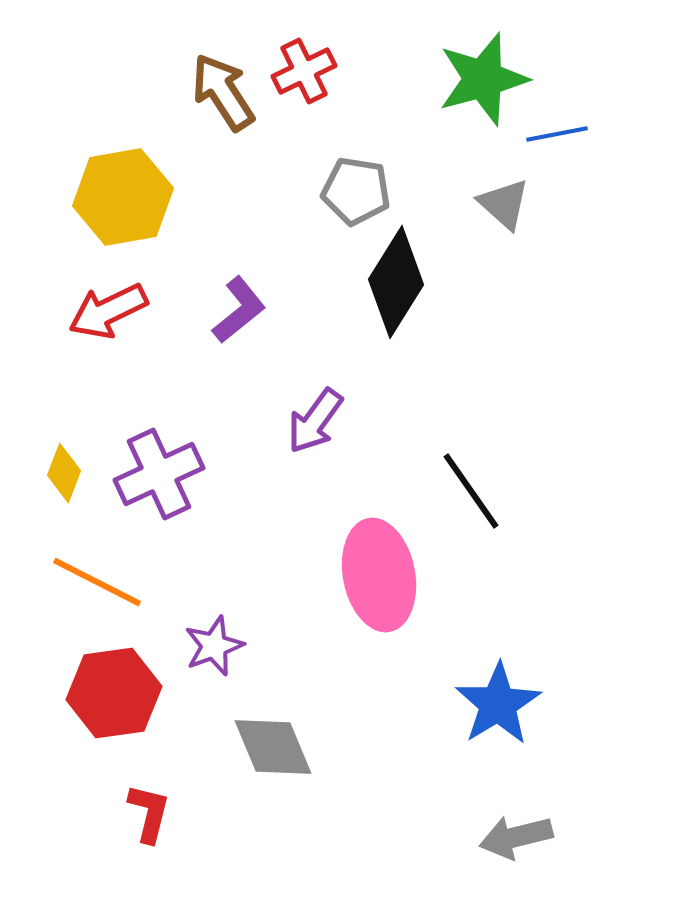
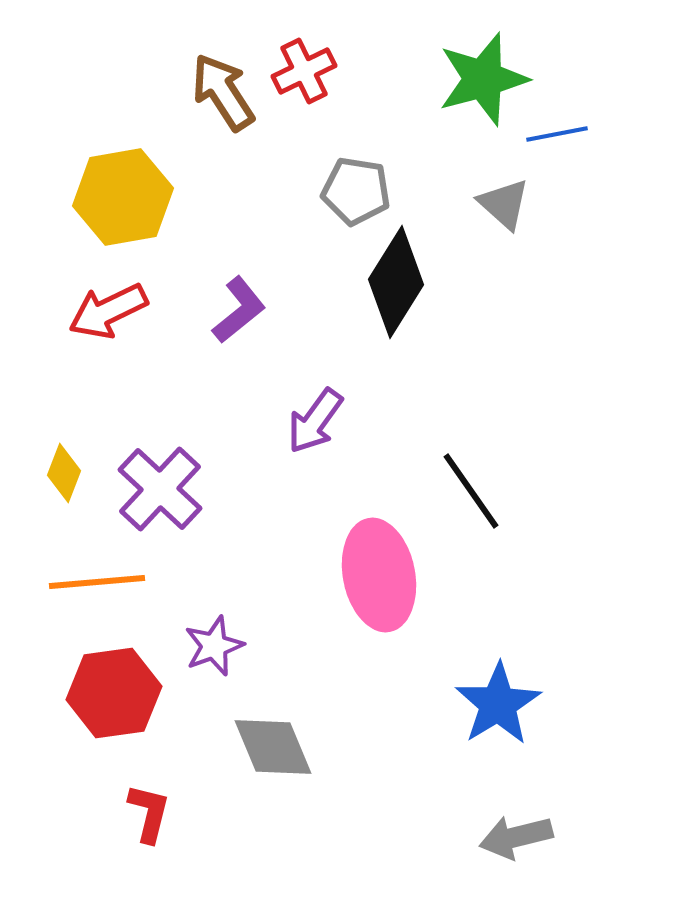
purple cross: moved 1 px right, 15 px down; rotated 22 degrees counterclockwise
orange line: rotated 32 degrees counterclockwise
